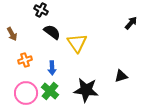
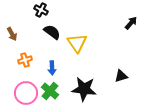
black star: moved 2 px left, 1 px up
